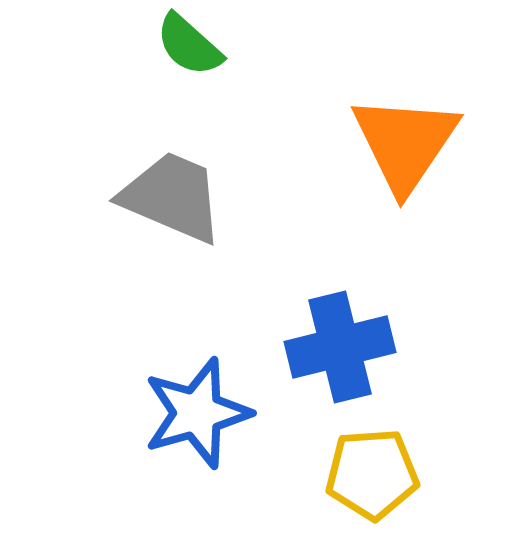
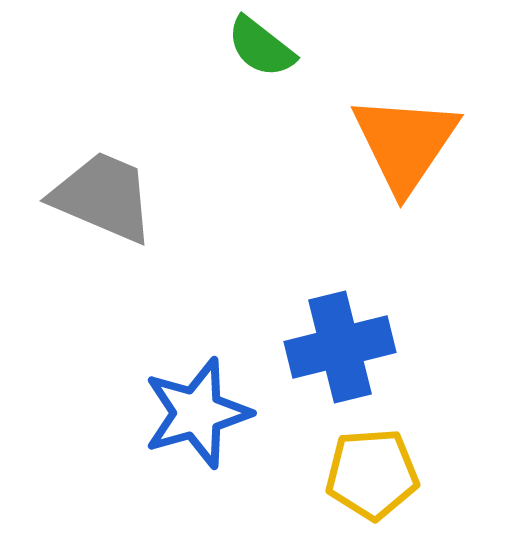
green semicircle: moved 72 px right, 2 px down; rotated 4 degrees counterclockwise
gray trapezoid: moved 69 px left
